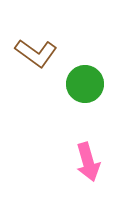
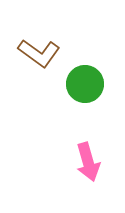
brown L-shape: moved 3 px right
